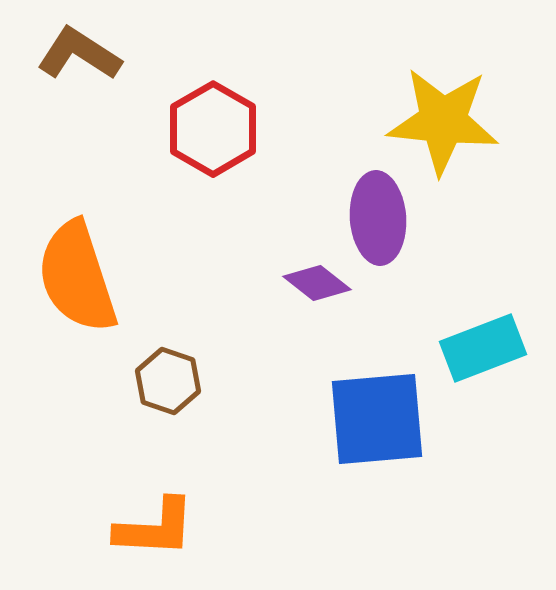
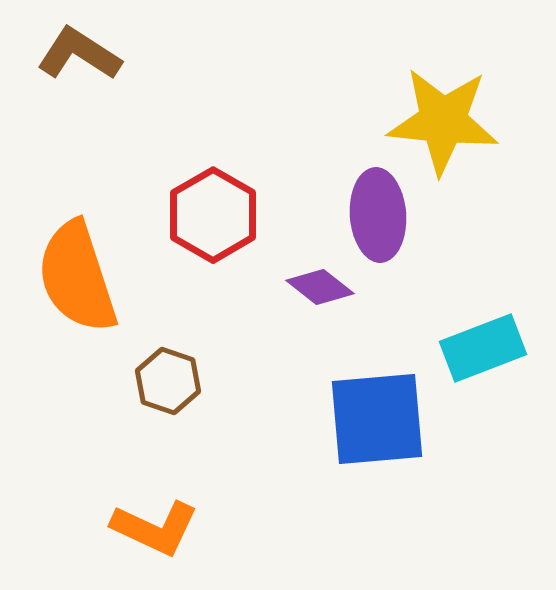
red hexagon: moved 86 px down
purple ellipse: moved 3 px up
purple diamond: moved 3 px right, 4 px down
orange L-shape: rotated 22 degrees clockwise
